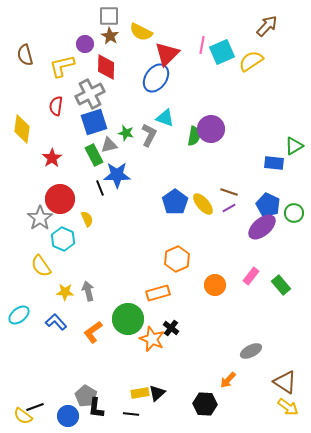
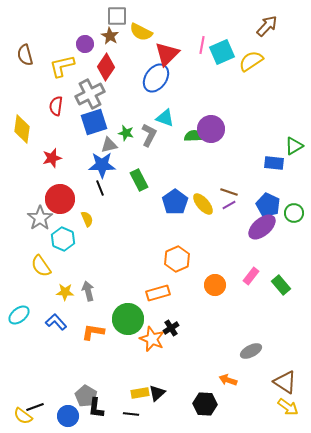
gray square at (109, 16): moved 8 px right
red diamond at (106, 67): rotated 32 degrees clockwise
green semicircle at (194, 136): rotated 102 degrees counterclockwise
green rectangle at (94, 155): moved 45 px right, 25 px down
red star at (52, 158): rotated 18 degrees clockwise
blue star at (117, 175): moved 15 px left, 10 px up
purple line at (229, 208): moved 3 px up
black cross at (171, 328): rotated 21 degrees clockwise
orange L-shape at (93, 332): rotated 45 degrees clockwise
orange arrow at (228, 380): rotated 66 degrees clockwise
